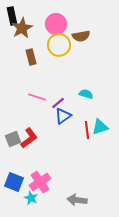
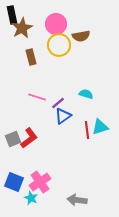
black rectangle: moved 1 px up
